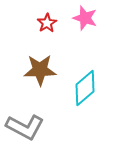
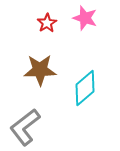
gray L-shape: rotated 114 degrees clockwise
